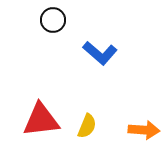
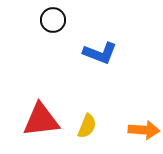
blue L-shape: rotated 20 degrees counterclockwise
